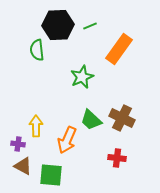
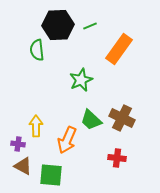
green star: moved 1 px left, 3 px down
